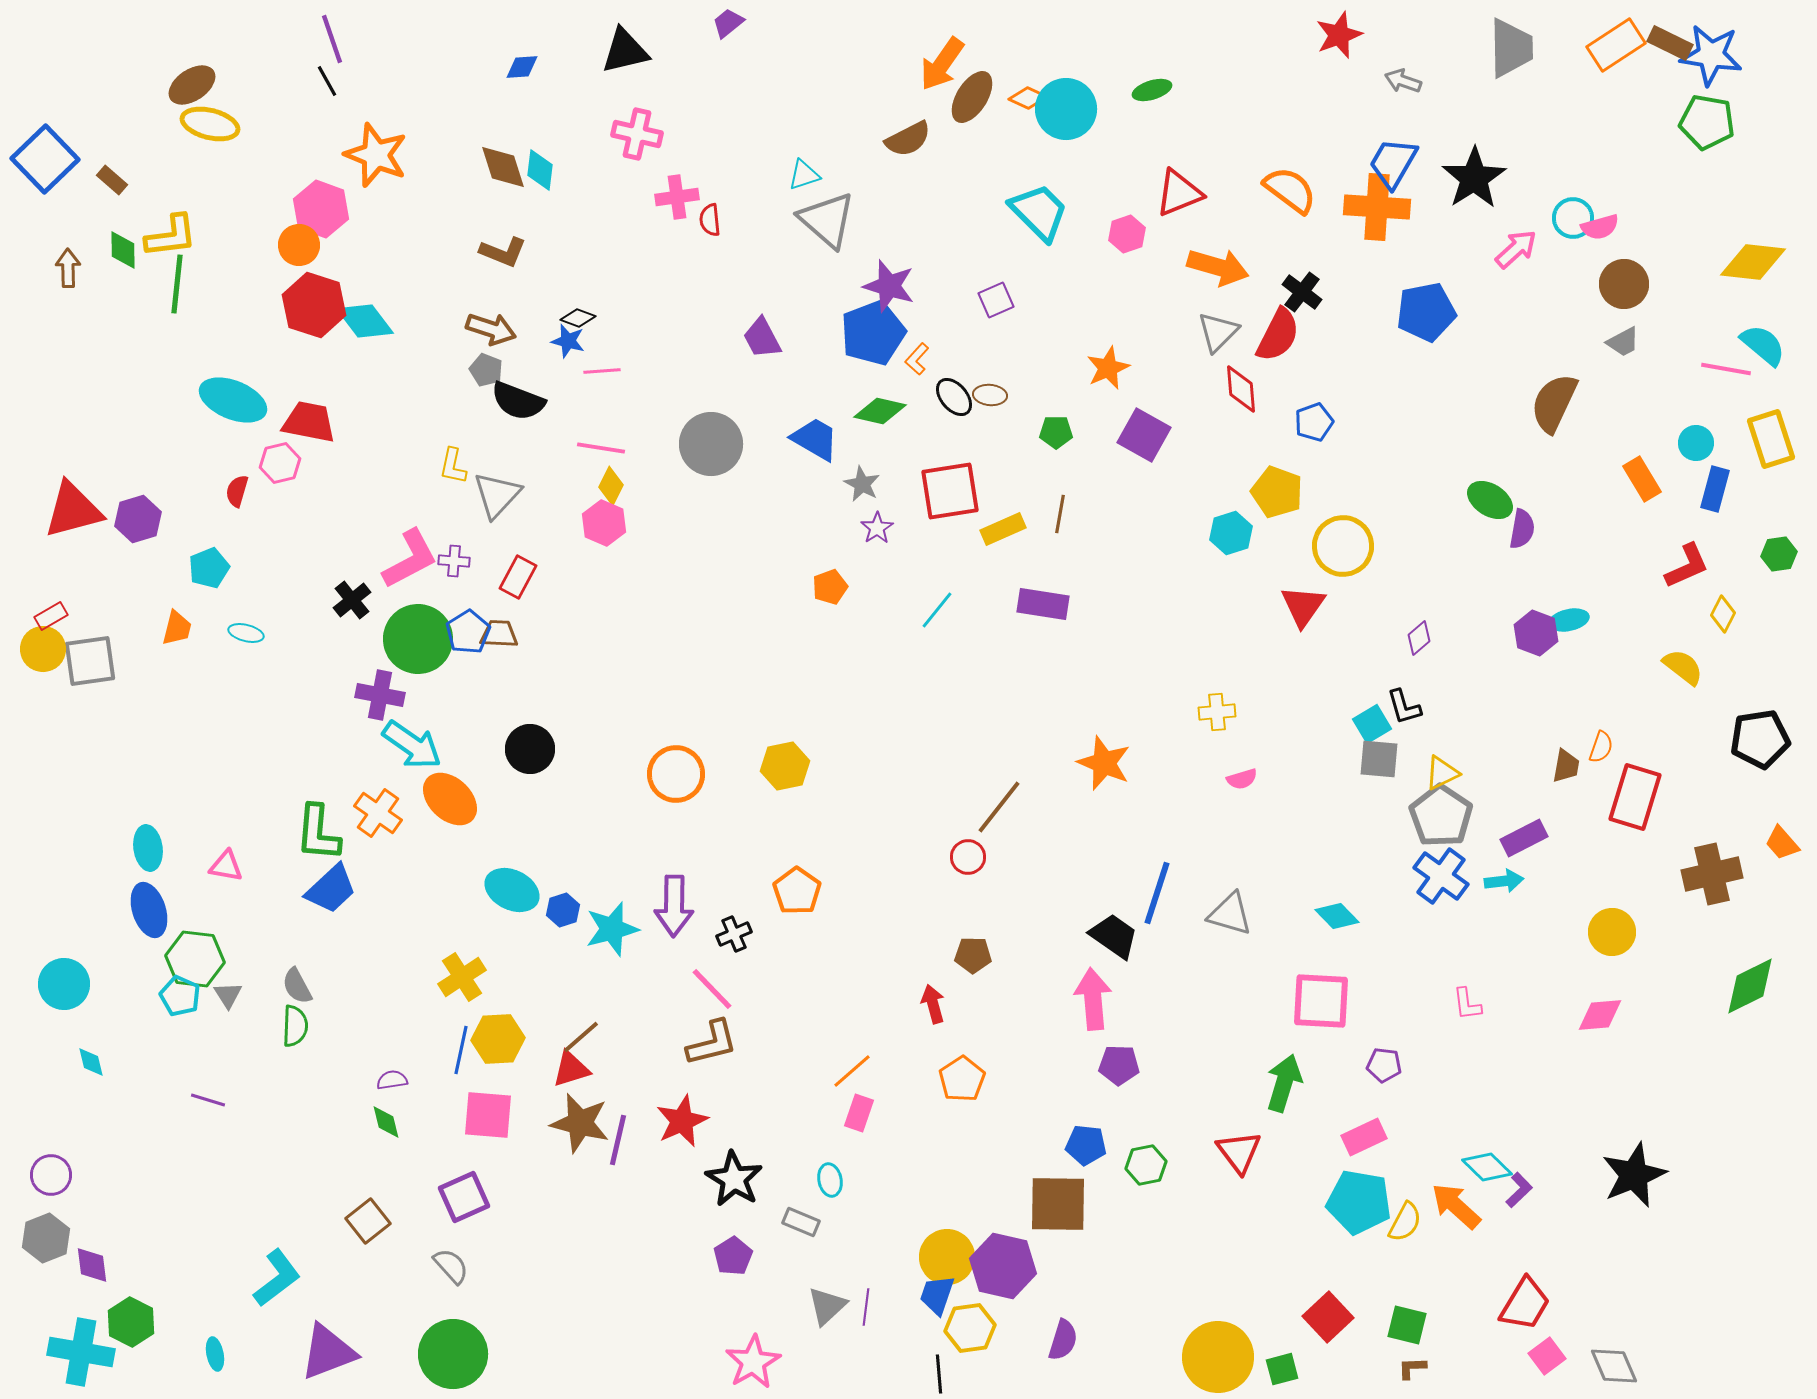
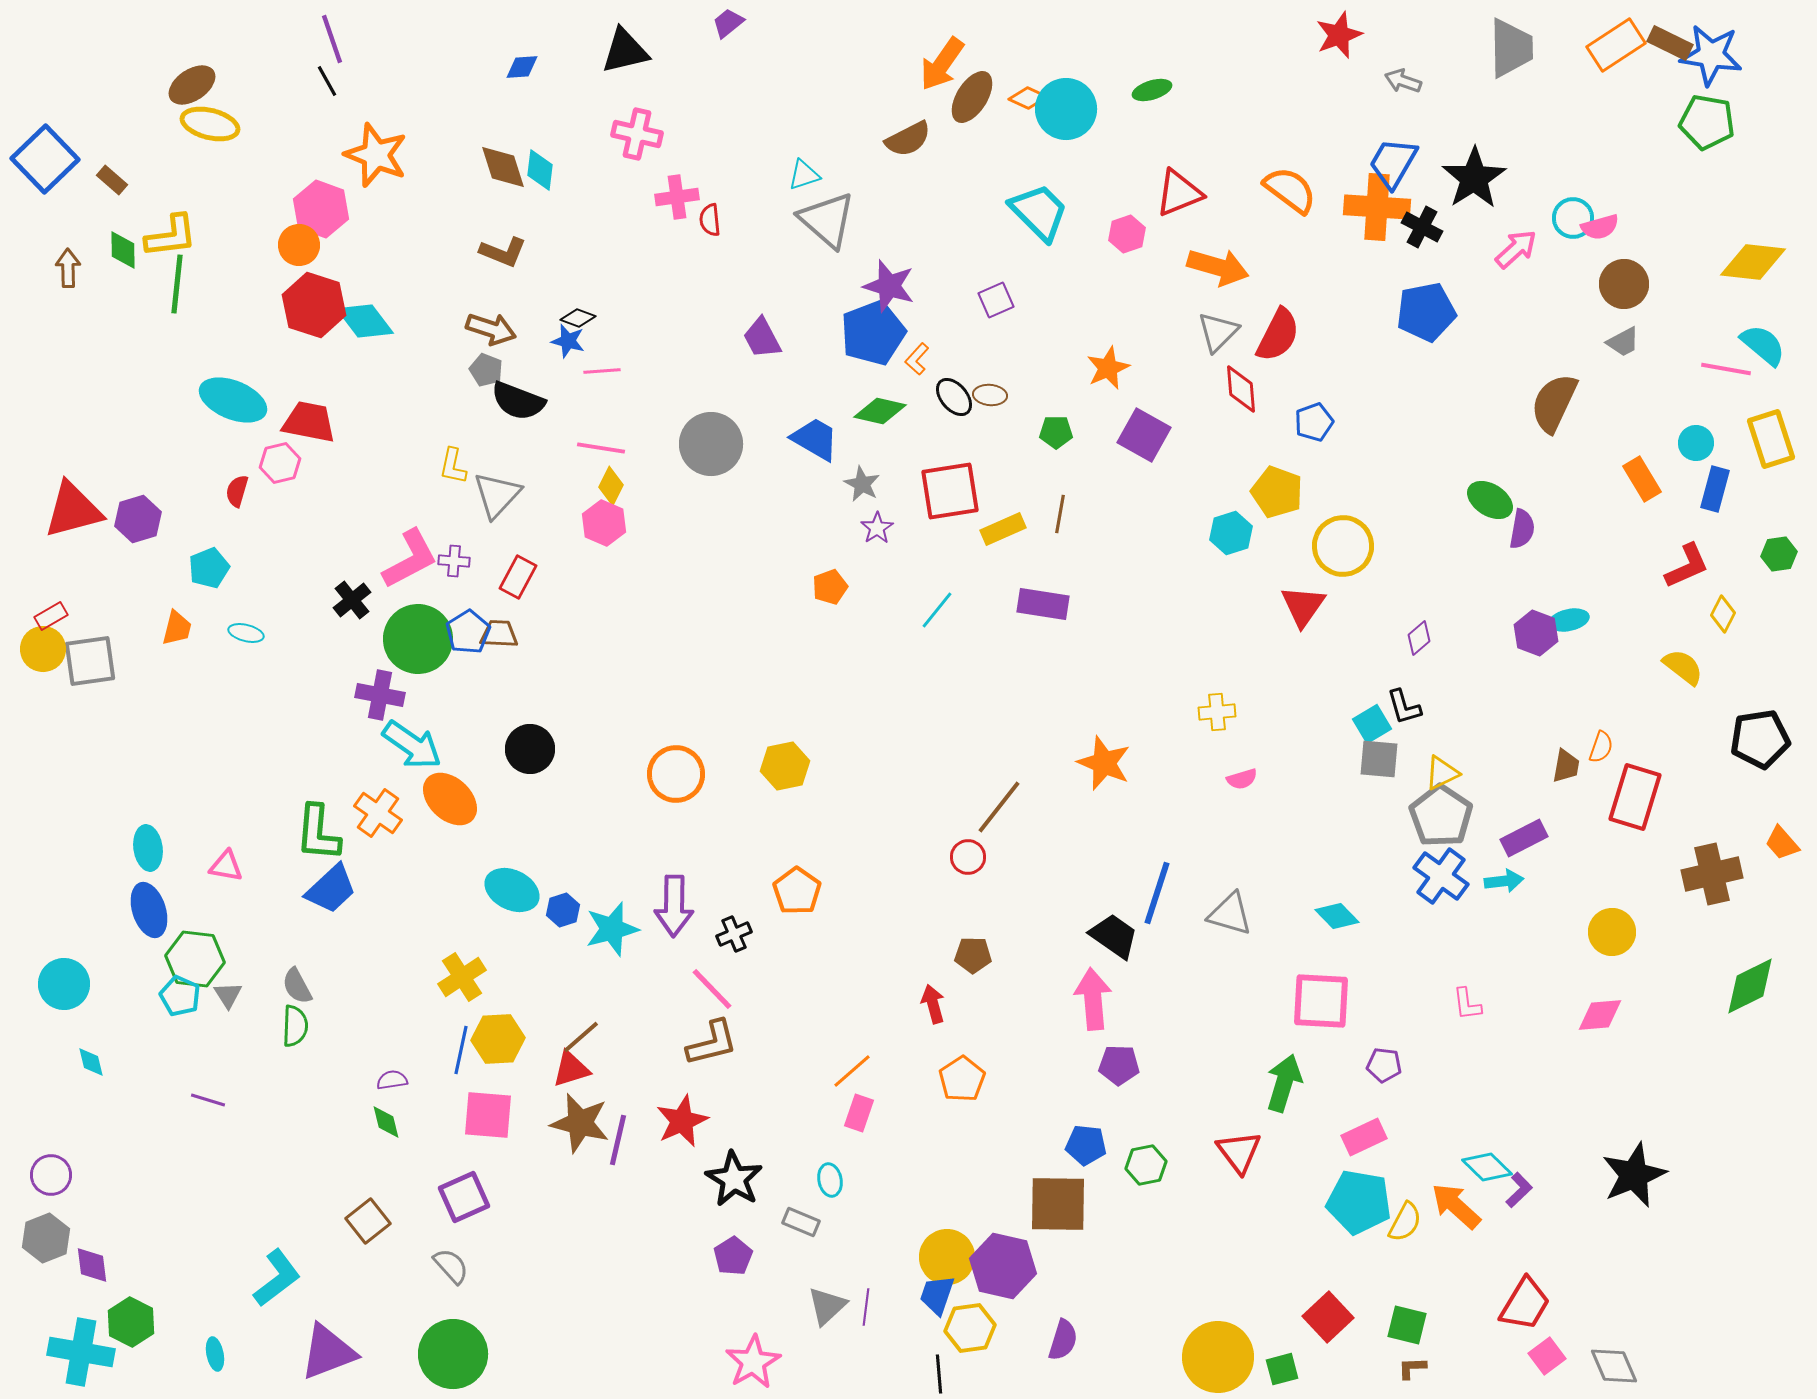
black cross at (1302, 292): moved 120 px right, 65 px up; rotated 9 degrees counterclockwise
